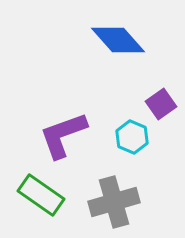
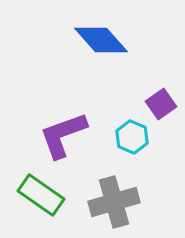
blue diamond: moved 17 px left
